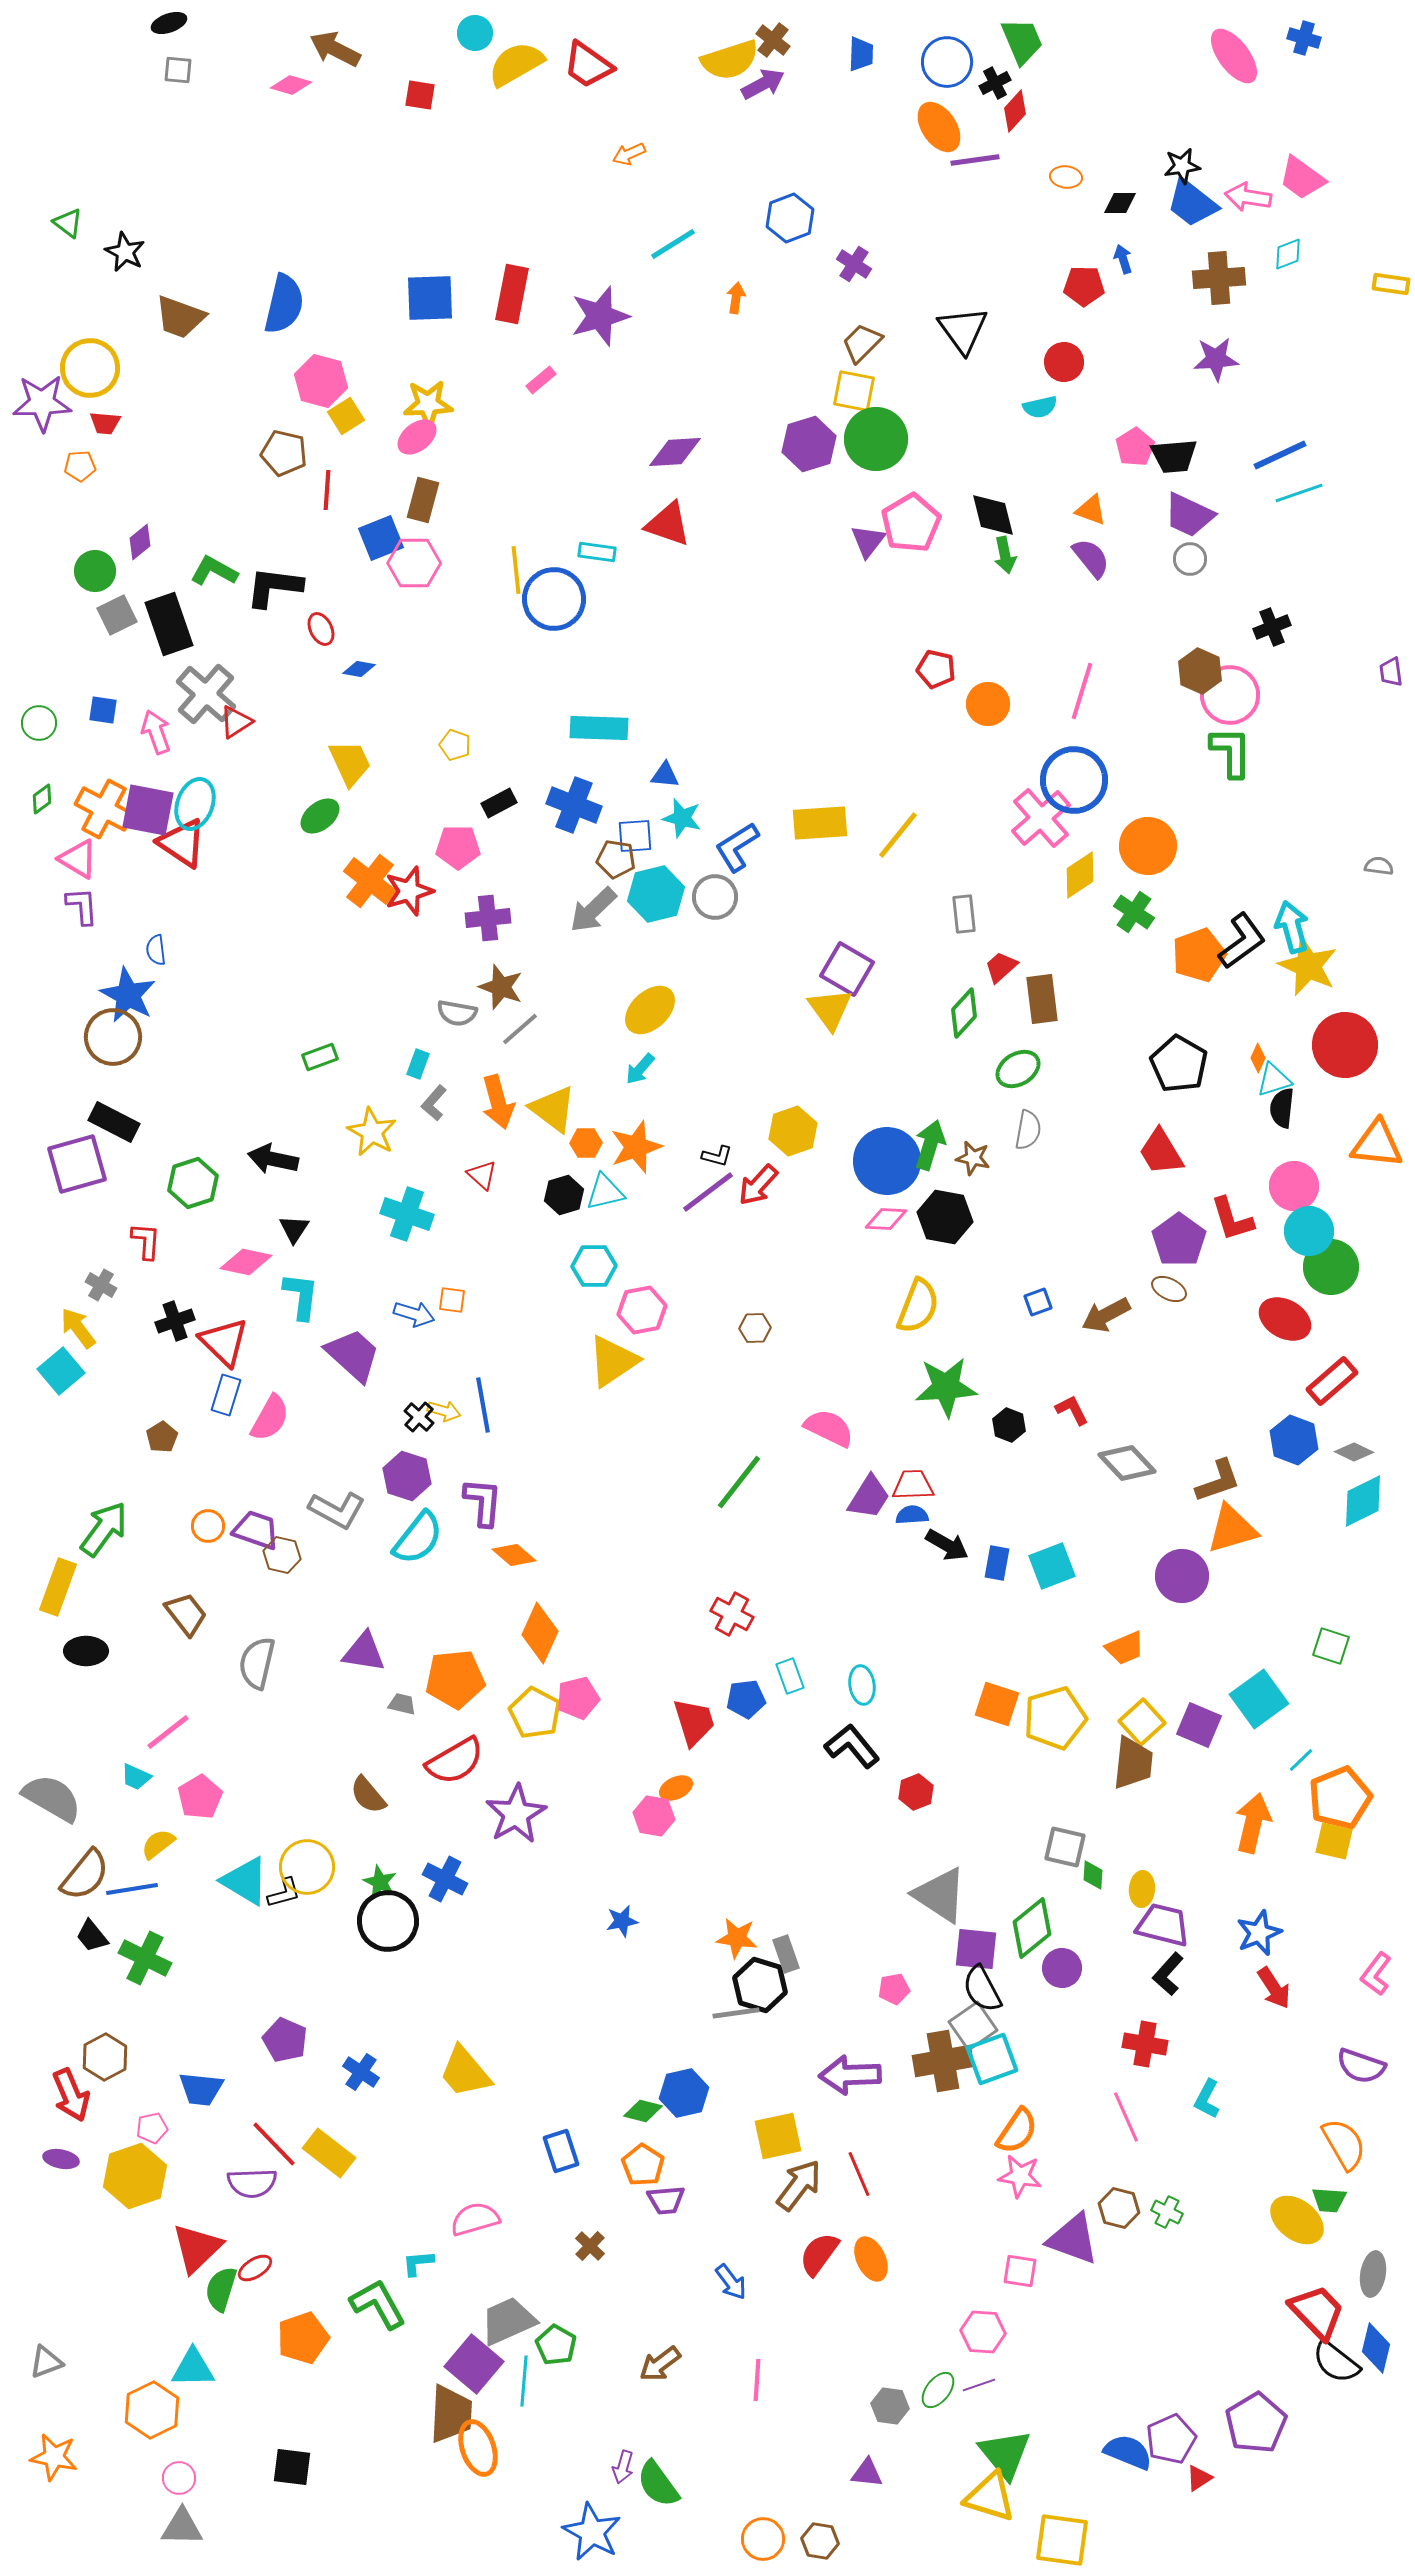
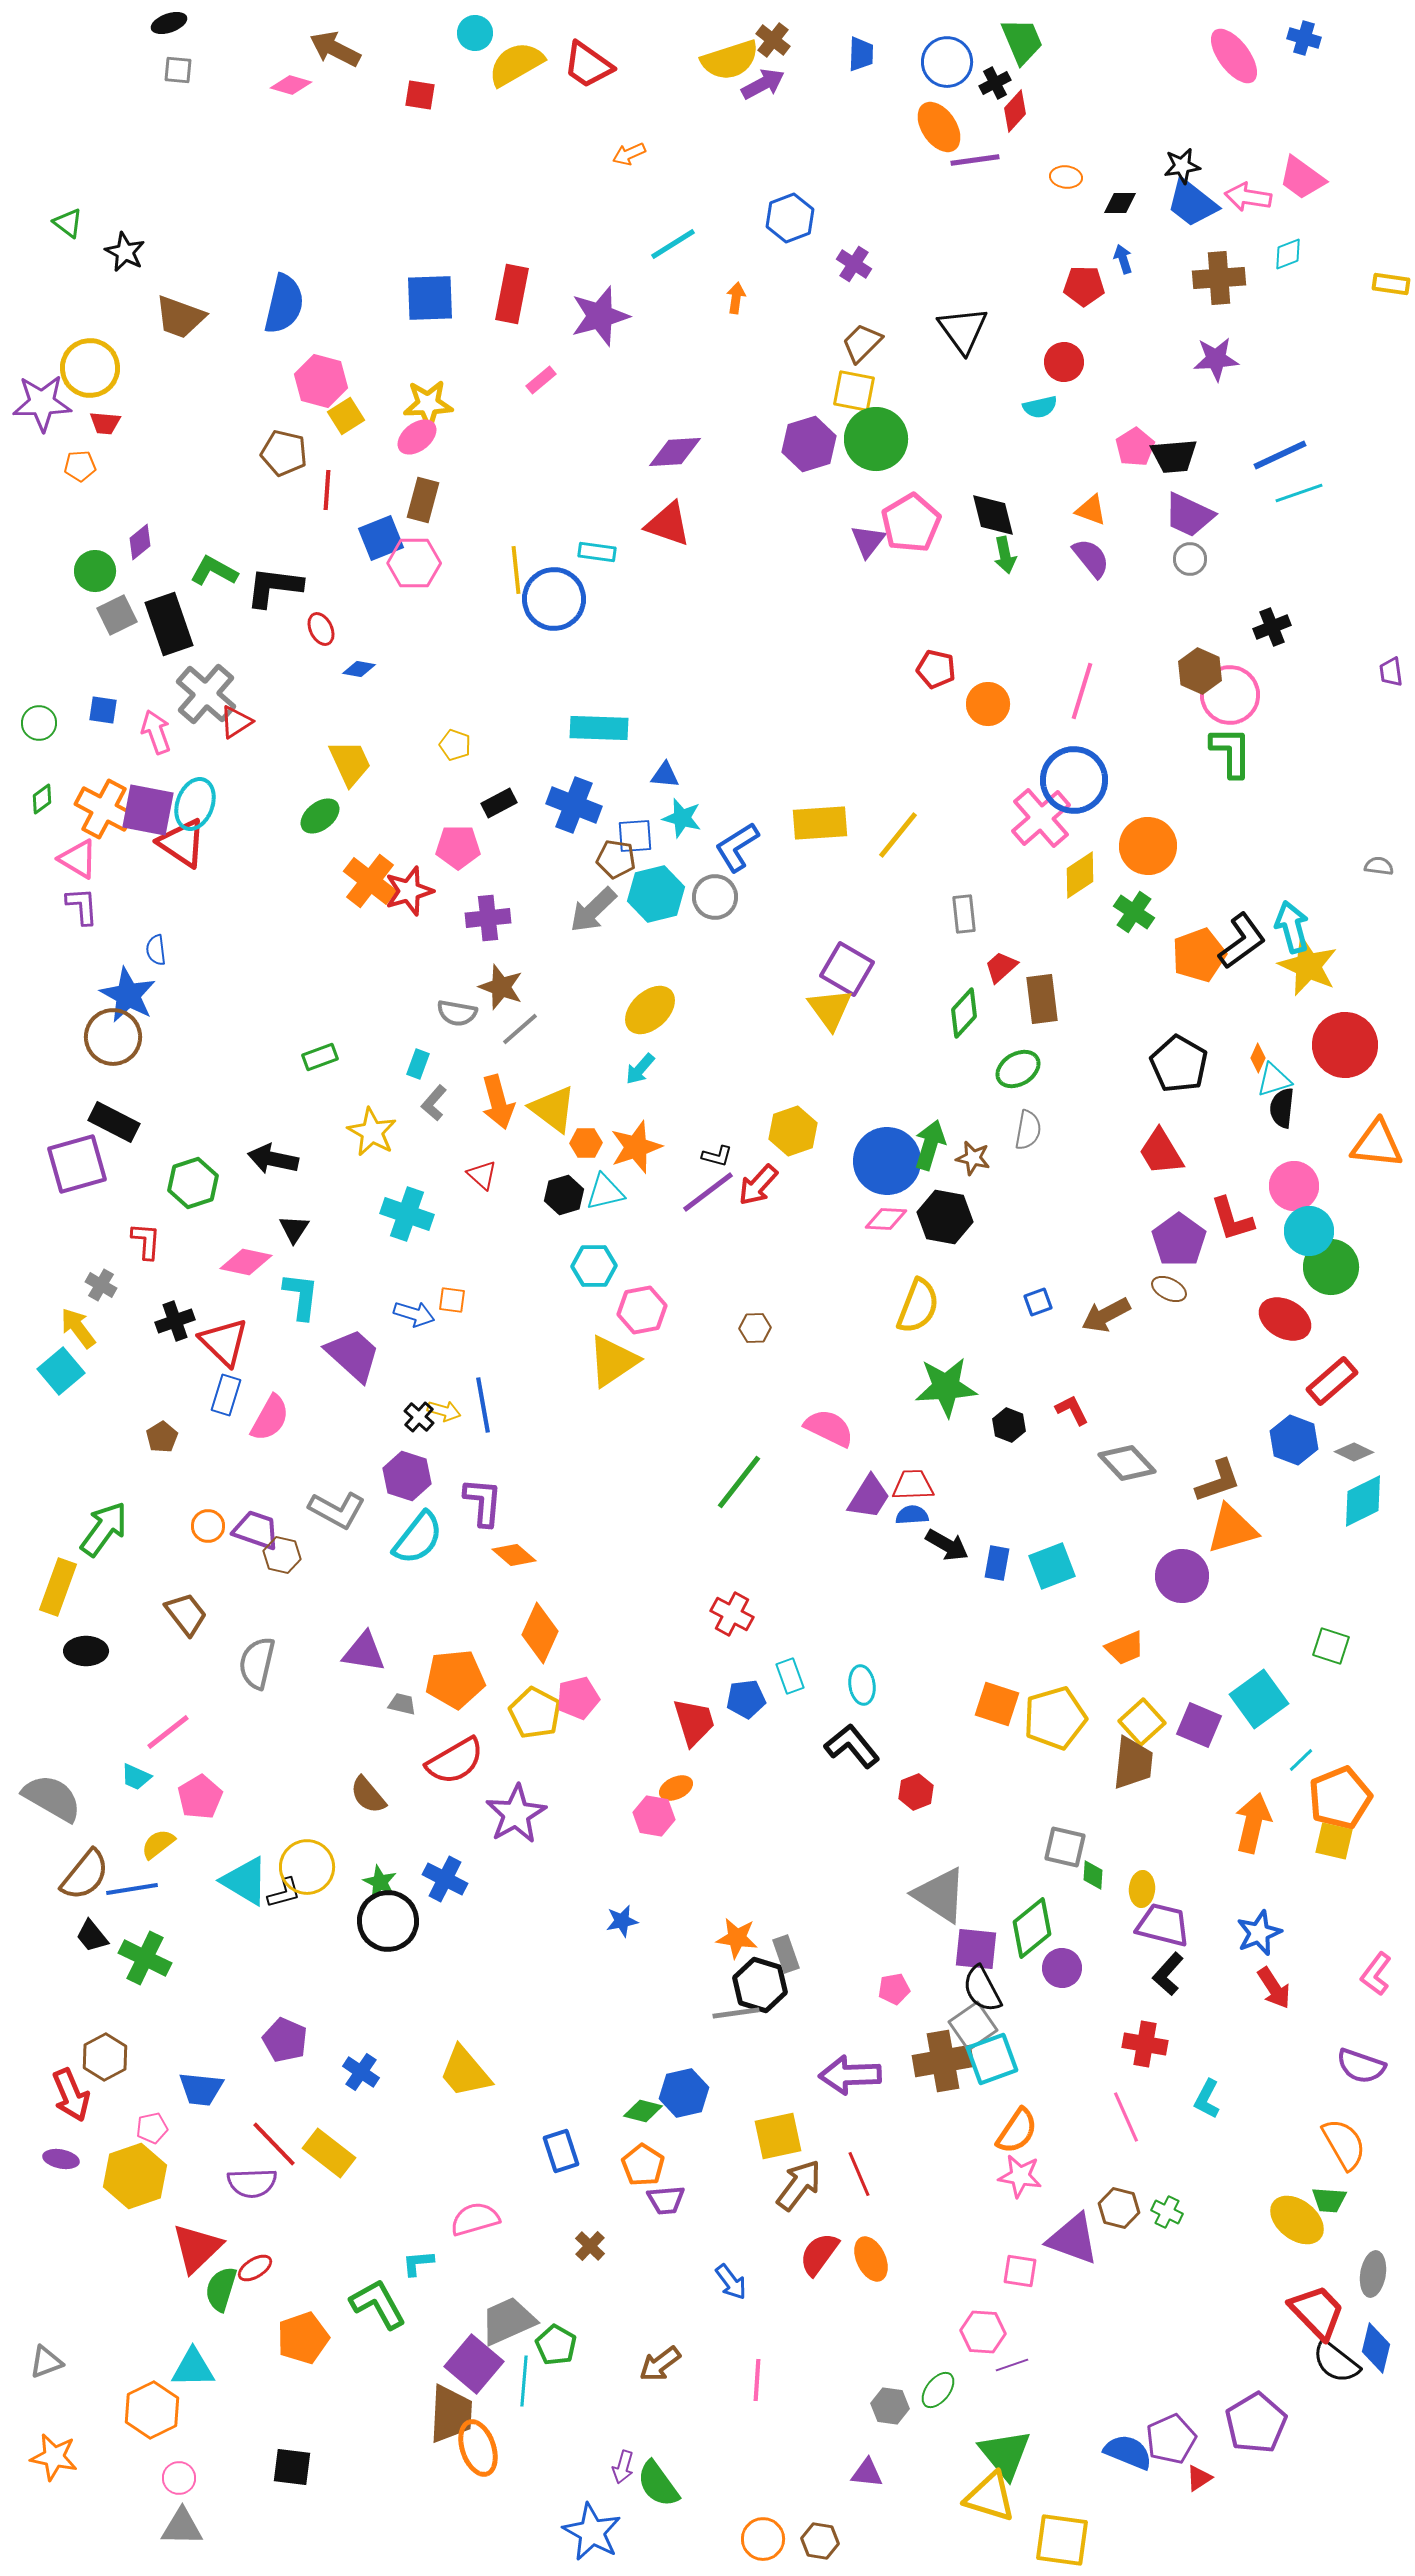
purple line at (979, 2385): moved 33 px right, 20 px up
